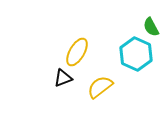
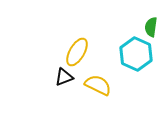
green semicircle: rotated 36 degrees clockwise
black triangle: moved 1 px right, 1 px up
yellow semicircle: moved 2 px left, 2 px up; rotated 64 degrees clockwise
